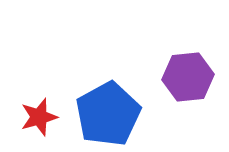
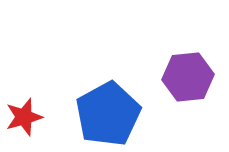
red star: moved 15 px left
